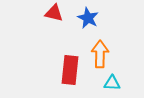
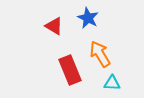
red triangle: moved 13 px down; rotated 18 degrees clockwise
orange arrow: rotated 32 degrees counterclockwise
red rectangle: rotated 28 degrees counterclockwise
